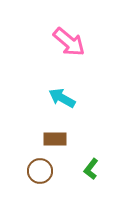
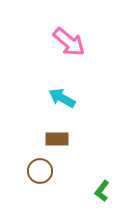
brown rectangle: moved 2 px right
green L-shape: moved 11 px right, 22 px down
